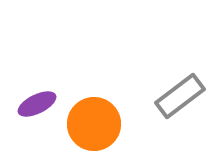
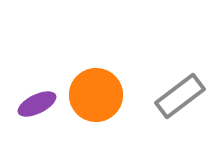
orange circle: moved 2 px right, 29 px up
